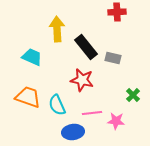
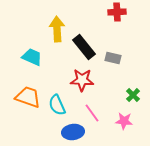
black rectangle: moved 2 px left
red star: rotated 10 degrees counterclockwise
pink line: rotated 60 degrees clockwise
pink star: moved 8 px right
